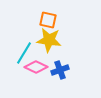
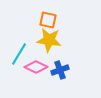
cyan line: moved 5 px left, 1 px down
